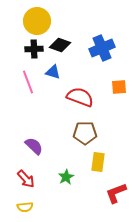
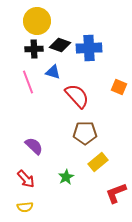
blue cross: moved 13 px left; rotated 20 degrees clockwise
orange square: rotated 28 degrees clockwise
red semicircle: moved 3 px left, 1 px up; rotated 28 degrees clockwise
yellow rectangle: rotated 42 degrees clockwise
